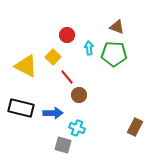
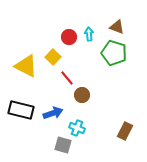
red circle: moved 2 px right, 2 px down
cyan arrow: moved 14 px up
green pentagon: moved 1 px up; rotated 15 degrees clockwise
red line: moved 1 px down
brown circle: moved 3 px right
black rectangle: moved 2 px down
blue arrow: rotated 18 degrees counterclockwise
brown rectangle: moved 10 px left, 4 px down
